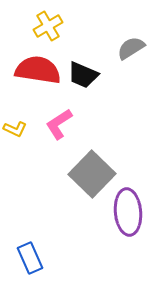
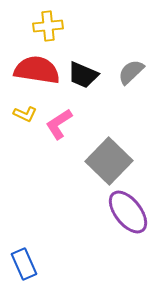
yellow cross: rotated 24 degrees clockwise
gray semicircle: moved 24 px down; rotated 12 degrees counterclockwise
red semicircle: moved 1 px left
yellow L-shape: moved 10 px right, 15 px up
gray square: moved 17 px right, 13 px up
purple ellipse: rotated 33 degrees counterclockwise
blue rectangle: moved 6 px left, 6 px down
